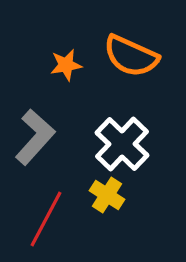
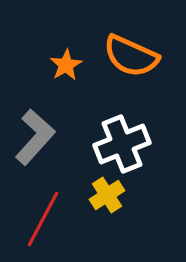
orange star: rotated 20 degrees counterclockwise
white cross: rotated 24 degrees clockwise
yellow cross: rotated 24 degrees clockwise
red line: moved 3 px left
